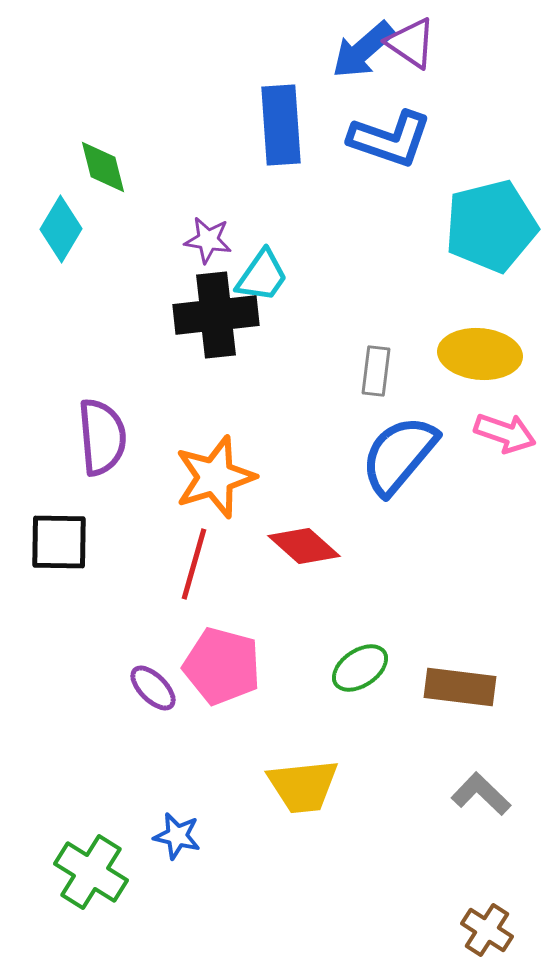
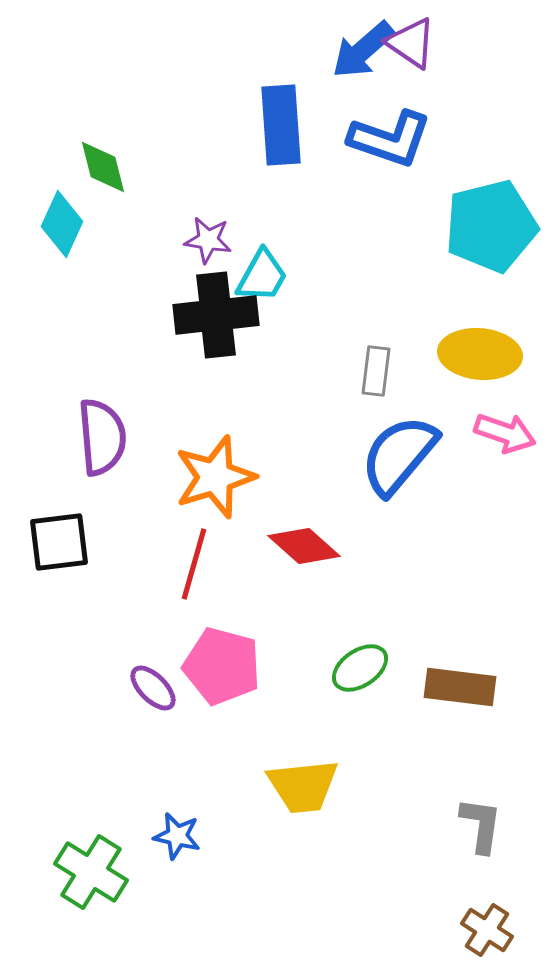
cyan diamond: moved 1 px right, 5 px up; rotated 6 degrees counterclockwise
cyan trapezoid: rotated 6 degrees counterclockwise
black square: rotated 8 degrees counterclockwise
gray L-shape: moved 31 px down; rotated 54 degrees clockwise
